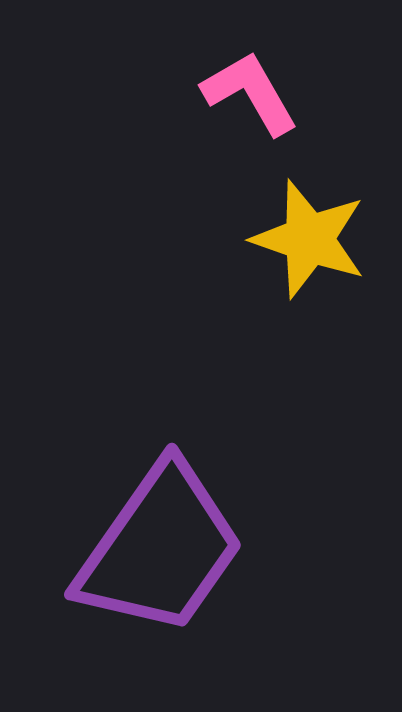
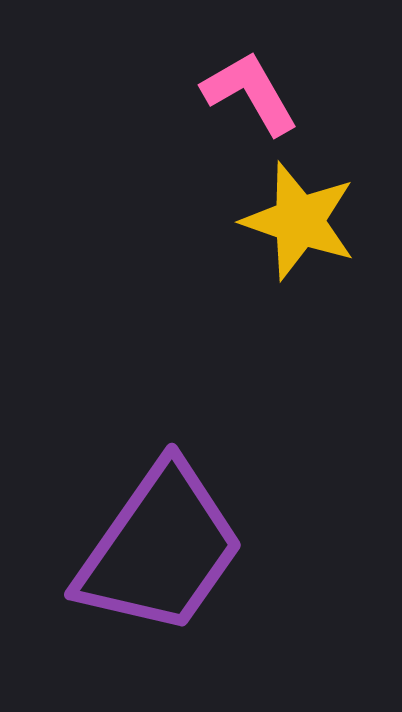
yellow star: moved 10 px left, 18 px up
